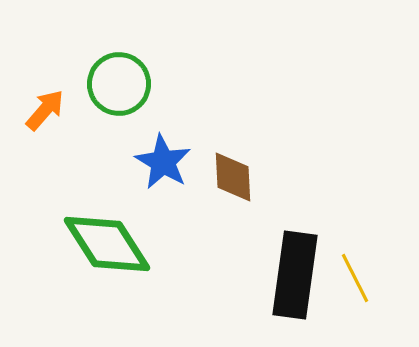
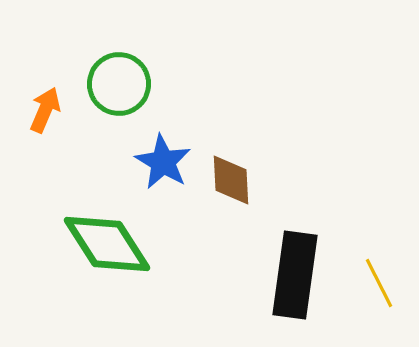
orange arrow: rotated 18 degrees counterclockwise
brown diamond: moved 2 px left, 3 px down
yellow line: moved 24 px right, 5 px down
